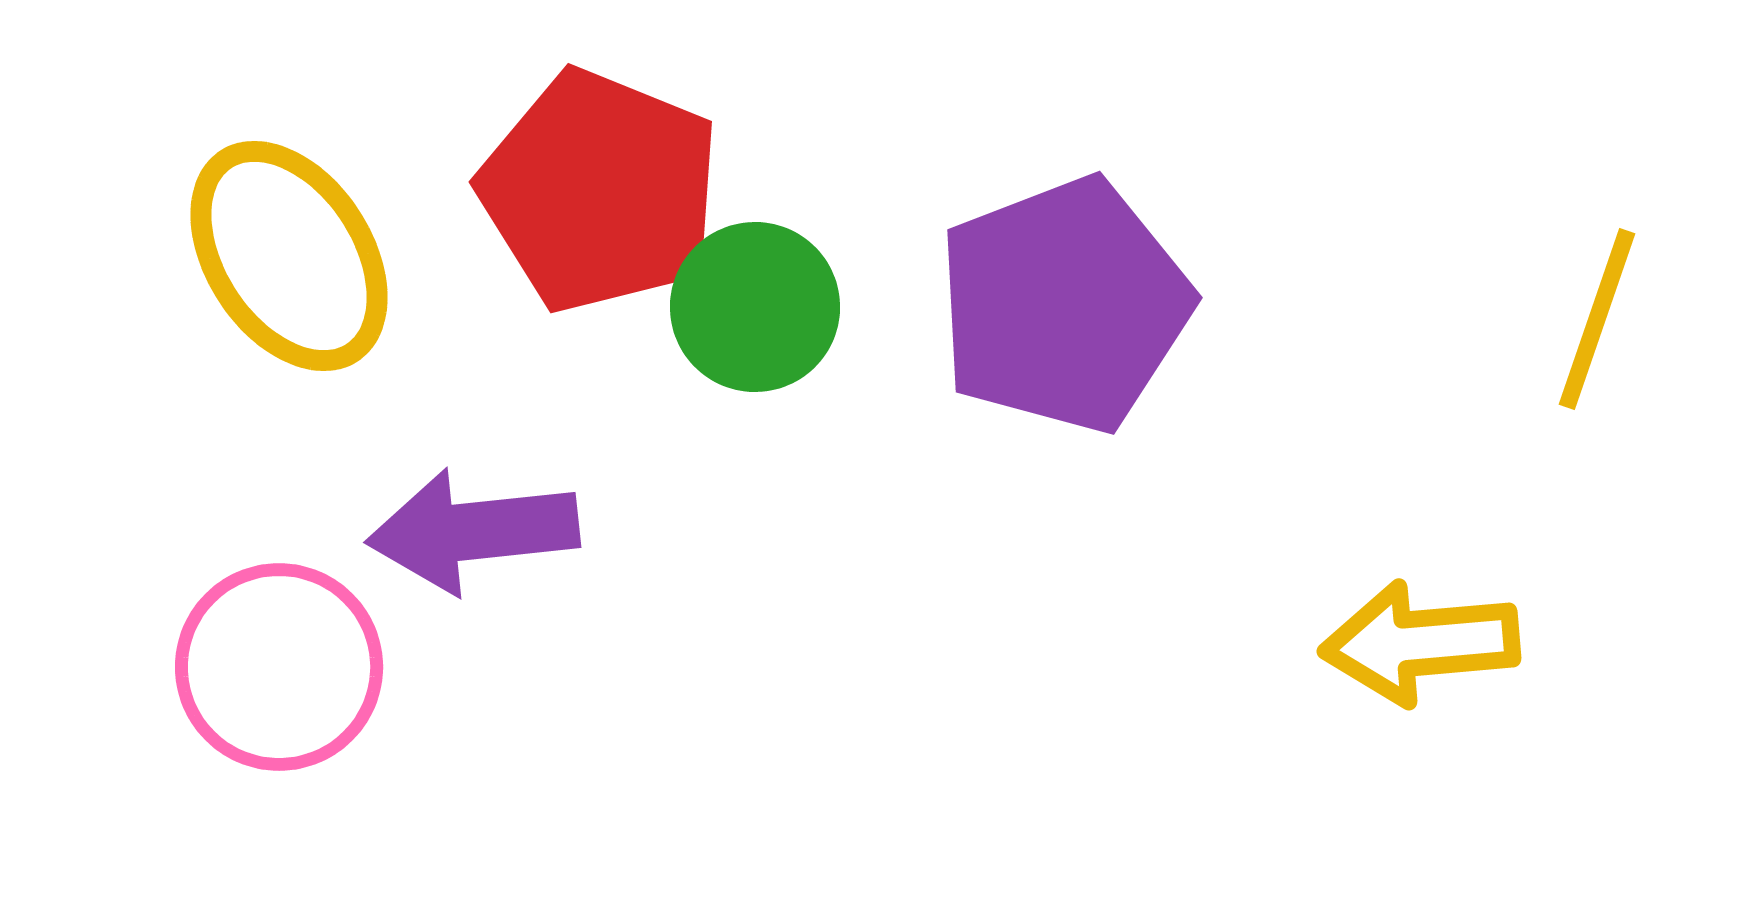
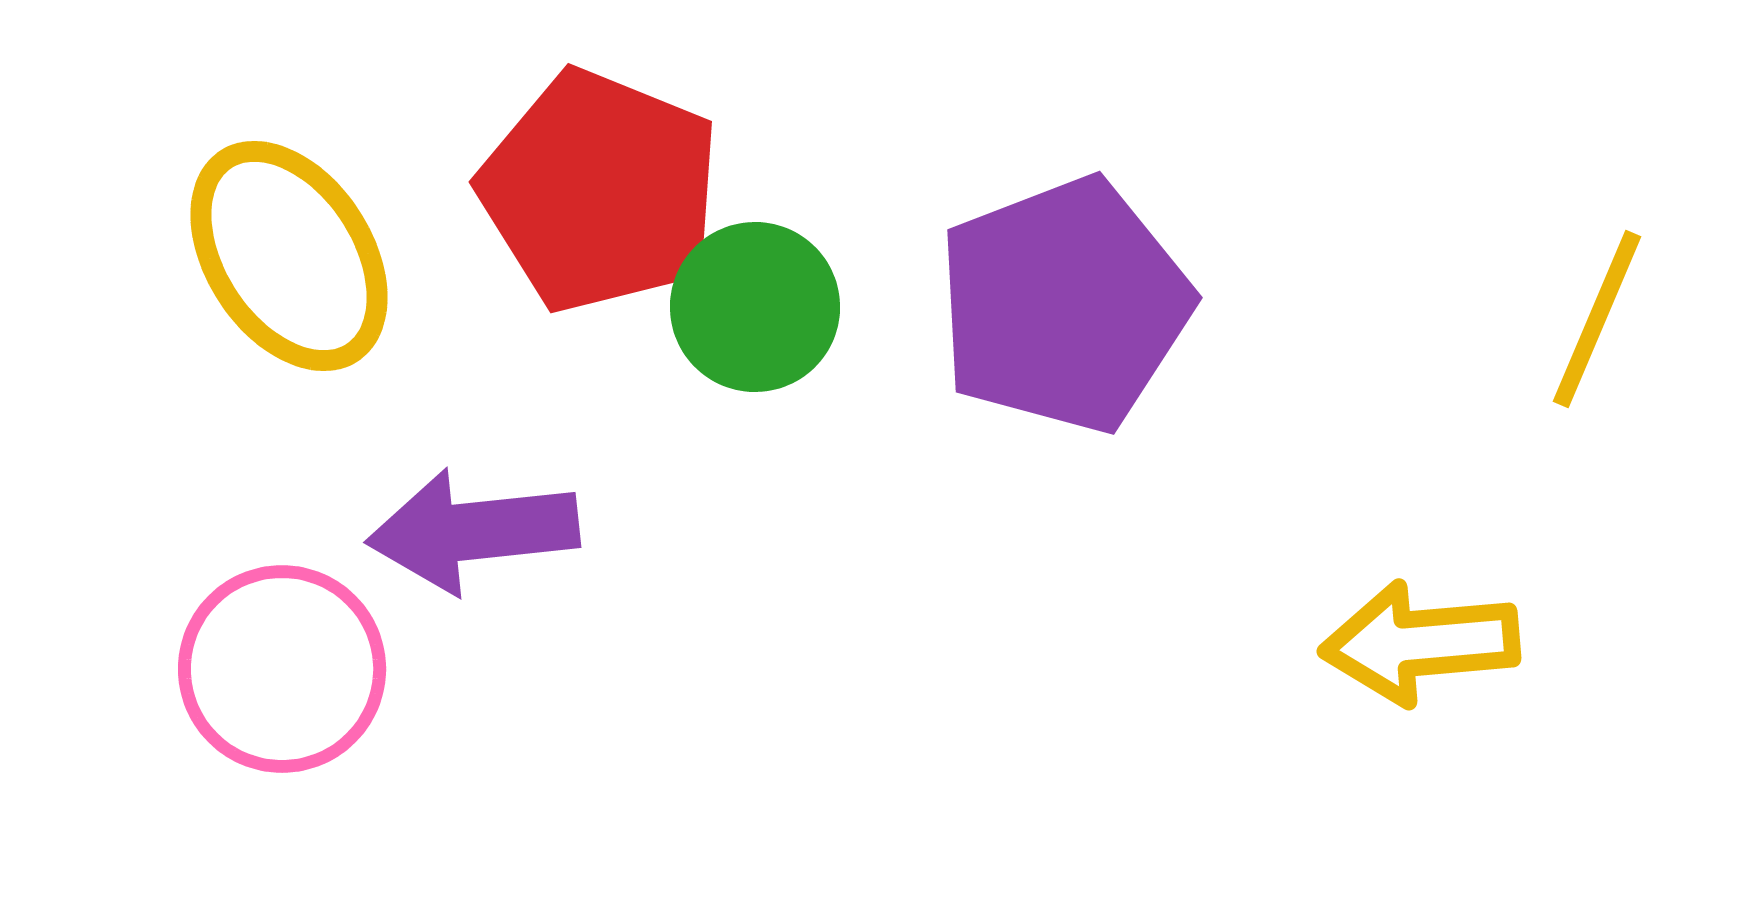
yellow line: rotated 4 degrees clockwise
pink circle: moved 3 px right, 2 px down
